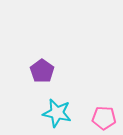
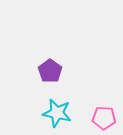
purple pentagon: moved 8 px right
